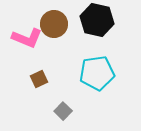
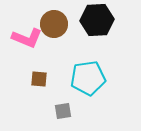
black hexagon: rotated 16 degrees counterclockwise
cyan pentagon: moved 9 px left, 5 px down
brown square: rotated 30 degrees clockwise
gray square: rotated 36 degrees clockwise
